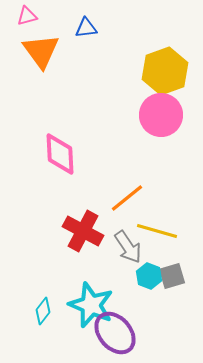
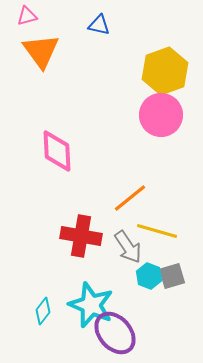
blue triangle: moved 13 px right, 3 px up; rotated 20 degrees clockwise
pink diamond: moved 3 px left, 3 px up
orange line: moved 3 px right
red cross: moved 2 px left, 5 px down; rotated 18 degrees counterclockwise
